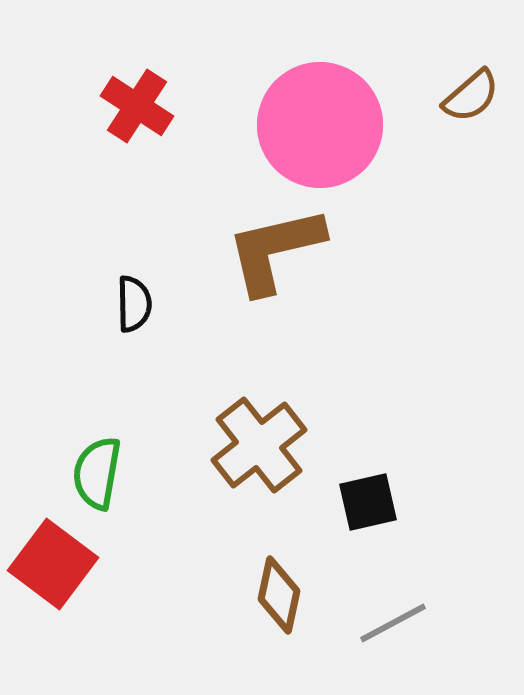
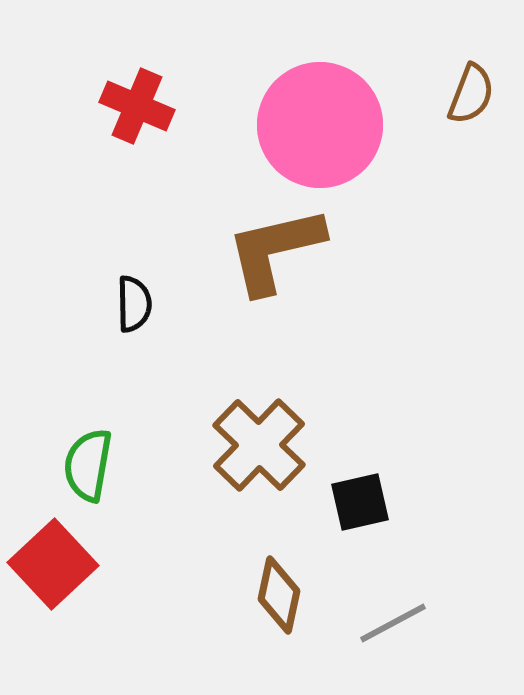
brown semicircle: moved 2 px up; rotated 28 degrees counterclockwise
red cross: rotated 10 degrees counterclockwise
brown cross: rotated 8 degrees counterclockwise
green semicircle: moved 9 px left, 8 px up
black square: moved 8 px left
red square: rotated 10 degrees clockwise
